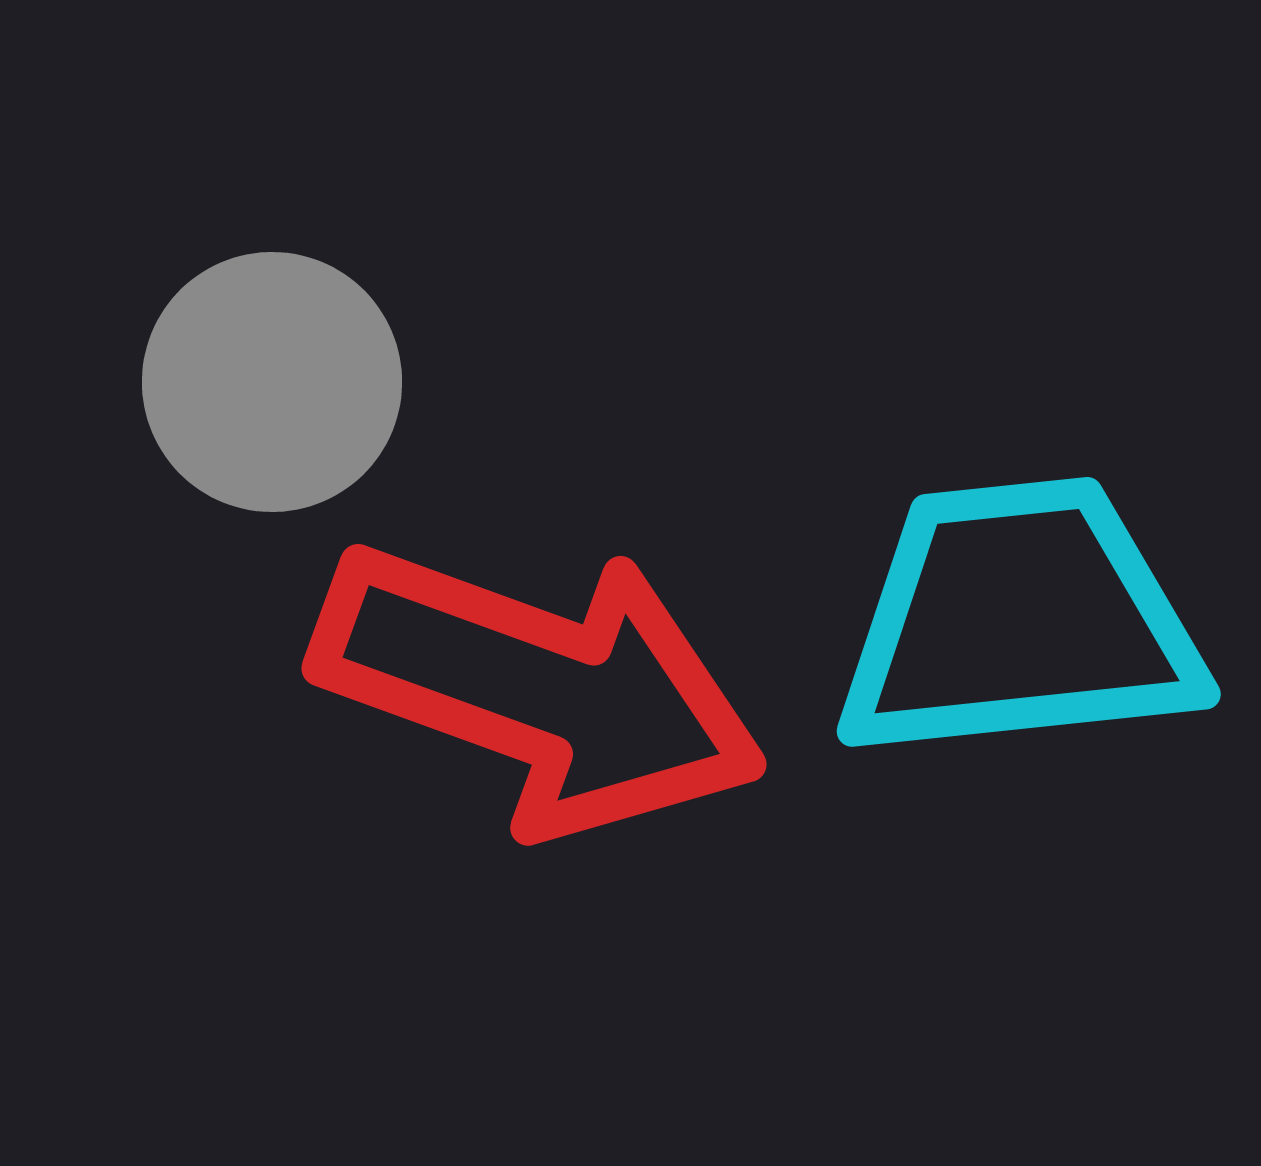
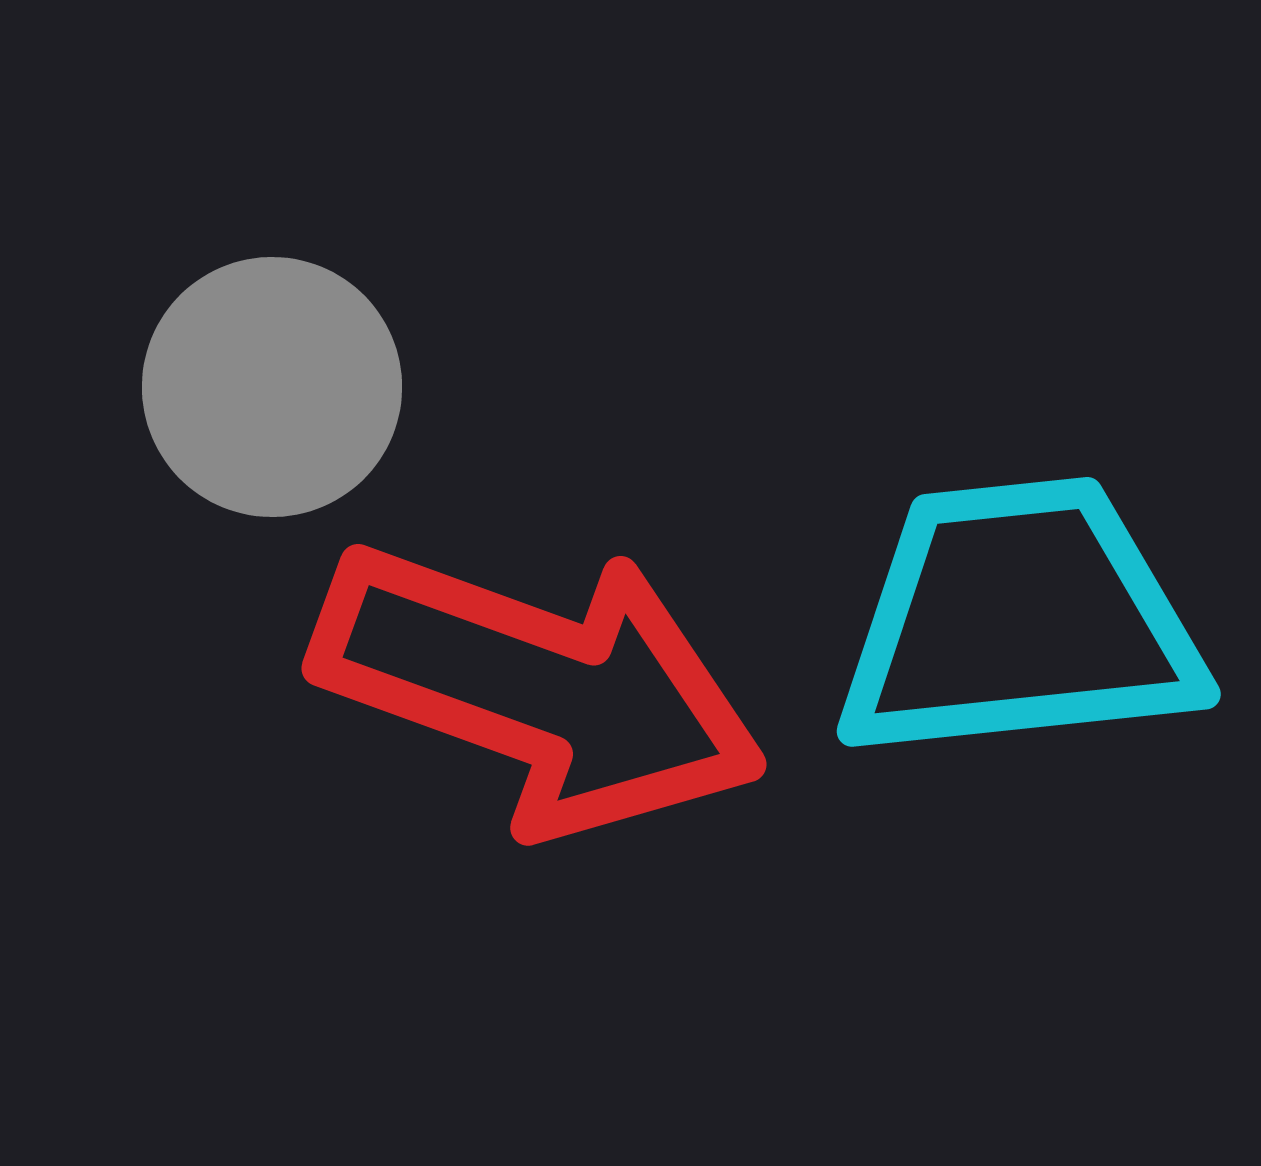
gray circle: moved 5 px down
